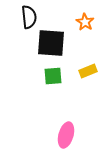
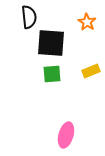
orange star: moved 2 px right
yellow rectangle: moved 3 px right
green square: moved 1 px left, 2 px up
